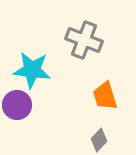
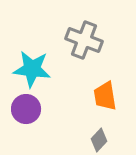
cyan star: moved 1 px up
orange trapezoid: rotated 8 degrees clockwise
purple circle: moved 9 px right, 4 px down
